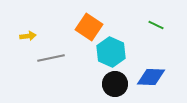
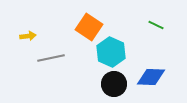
black circle: moved 1 px left
